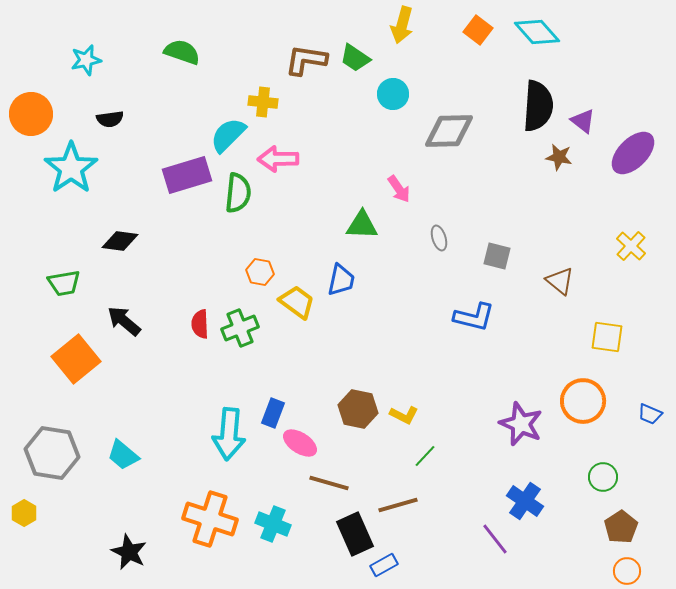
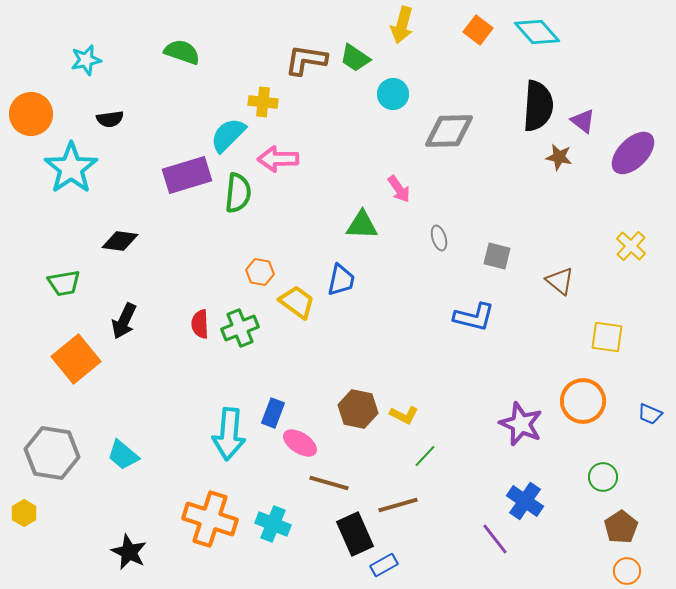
black arrow at (124, 321): rotated 105 degrees counterclockwise
